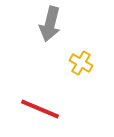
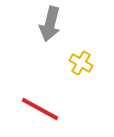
red line: rotated 6 degrees clockwise
